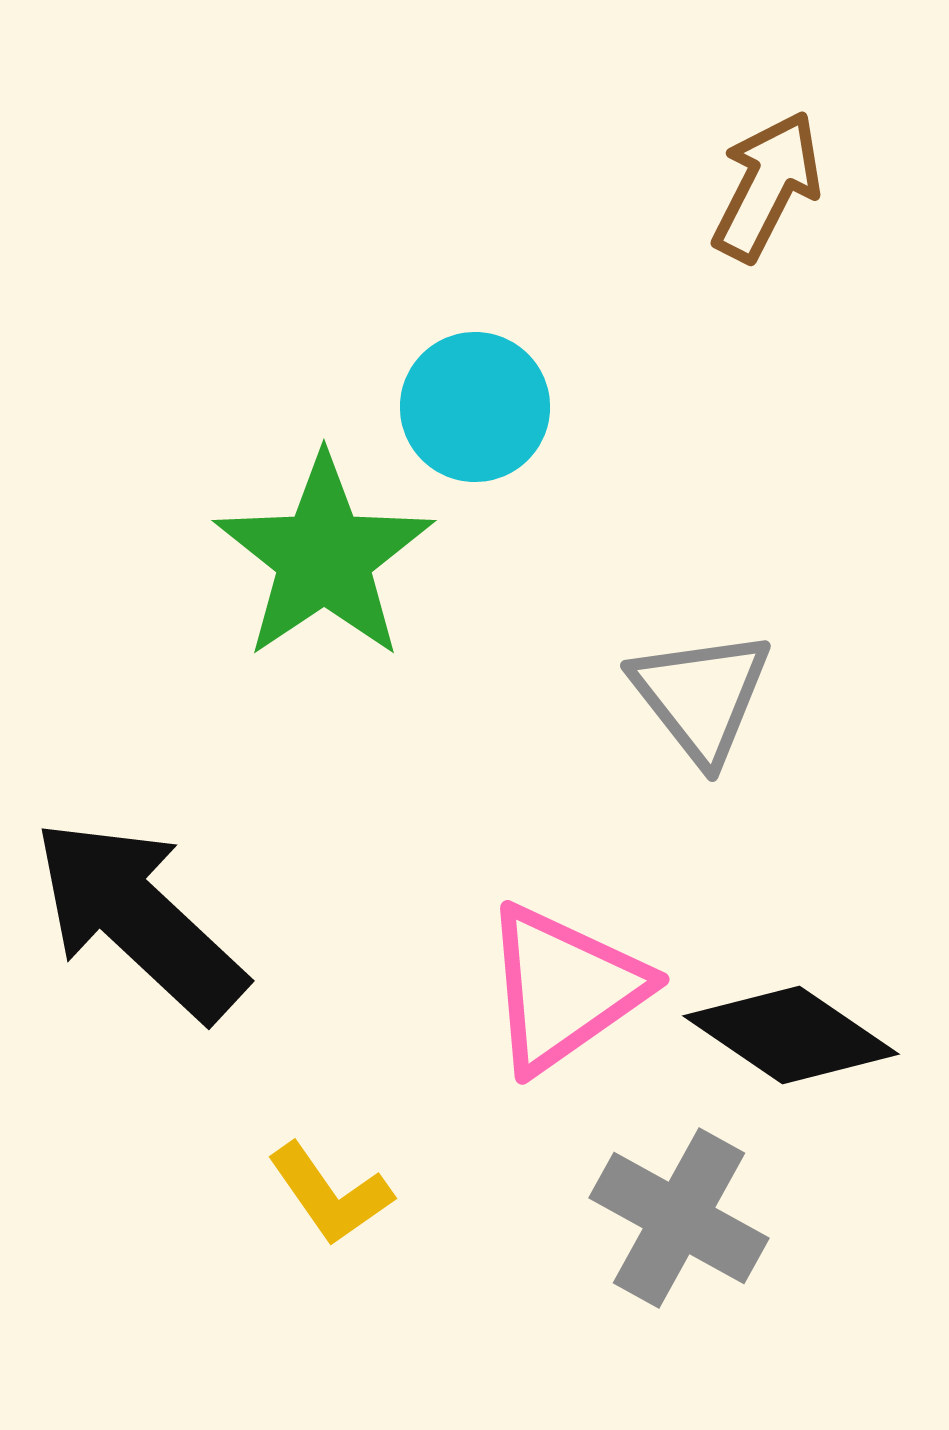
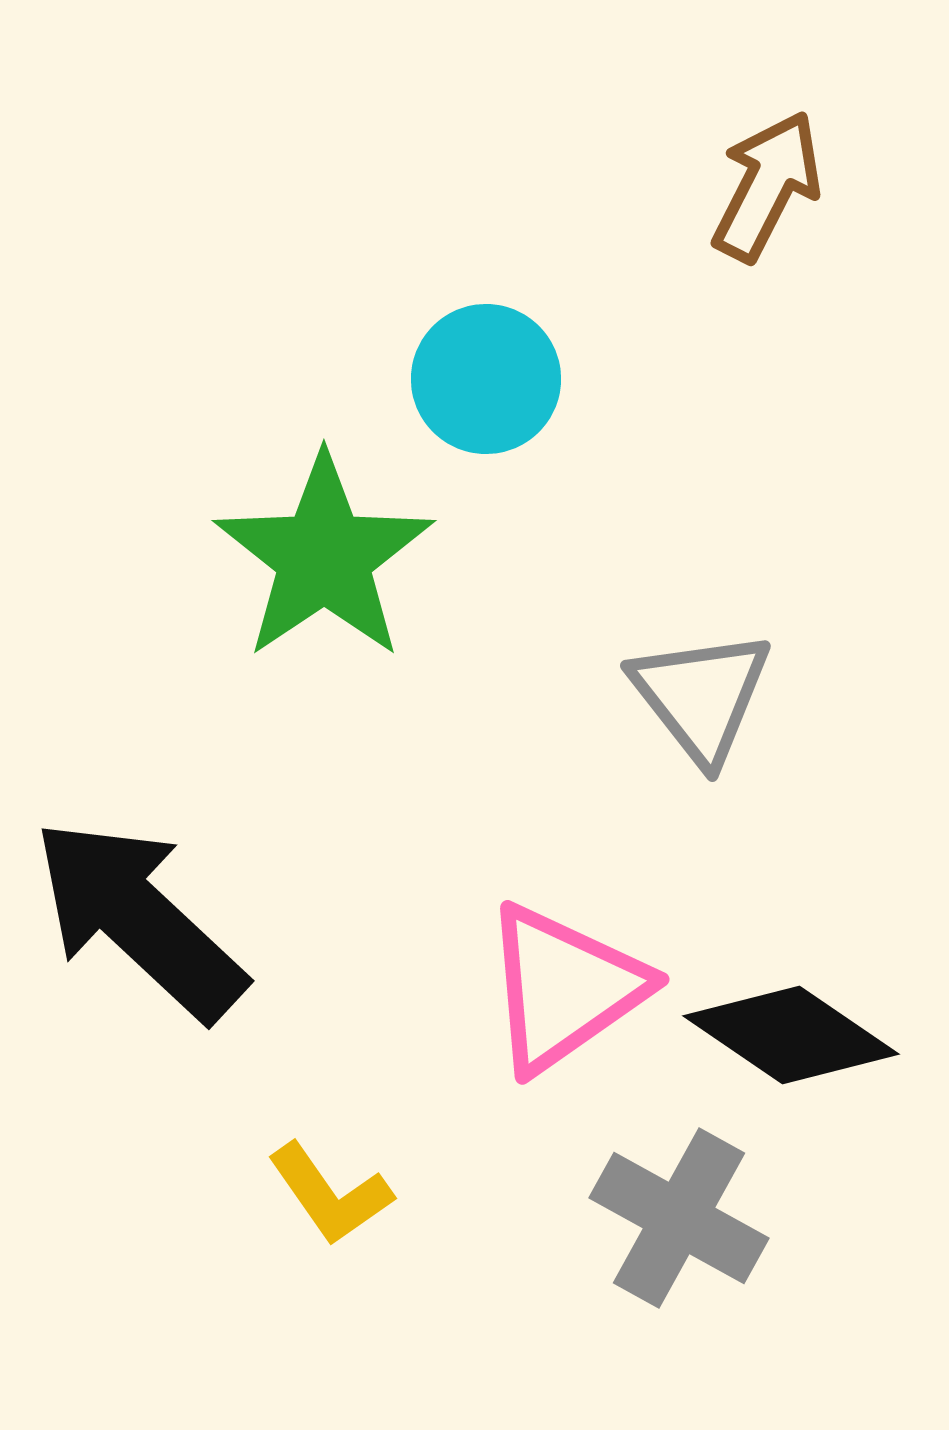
cyan circle: moved 11 px right, 28 px up
